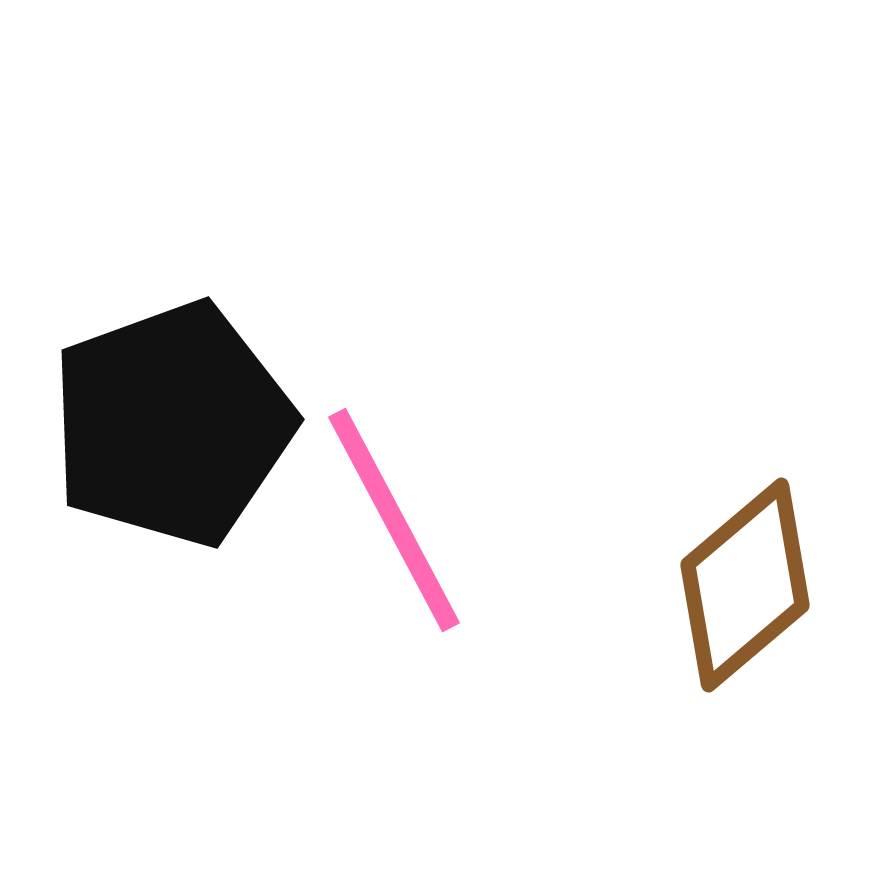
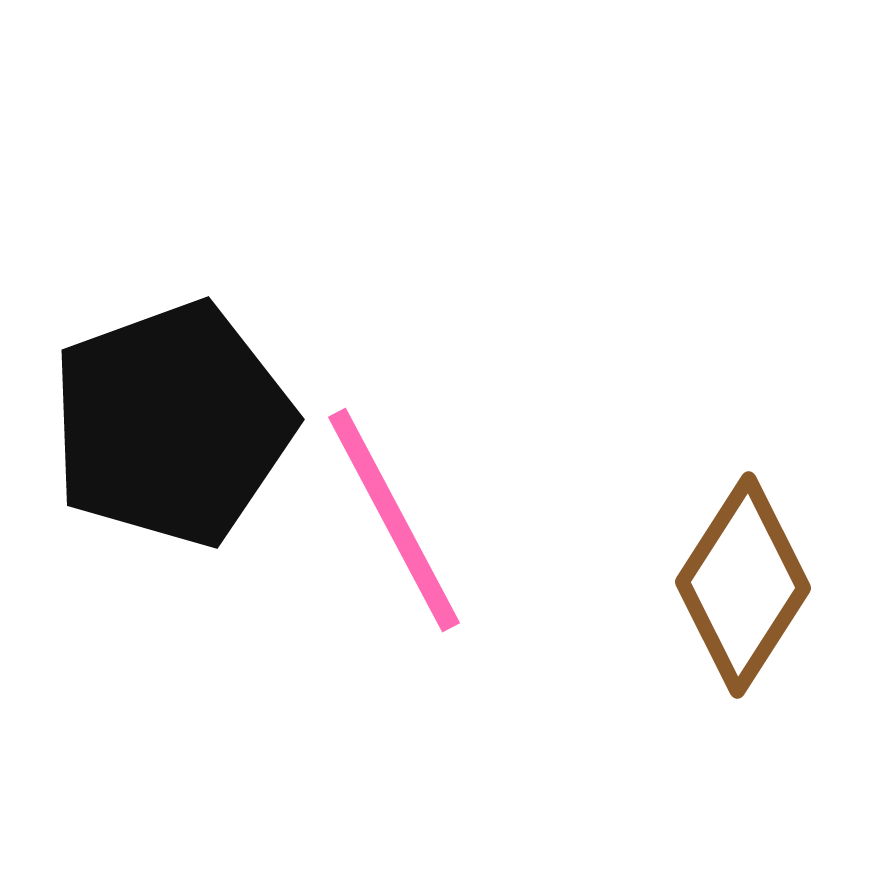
brown diamond: moved 2 px left; rotated 17 degrees counterclockwise
